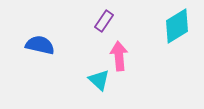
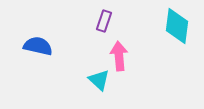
purple rectangle: rotated 15 degrees counterclockwise
cyan diamond: rotated 51 degrees counterclockwise
blue semicircle: moved 2 px left, 1 px down
